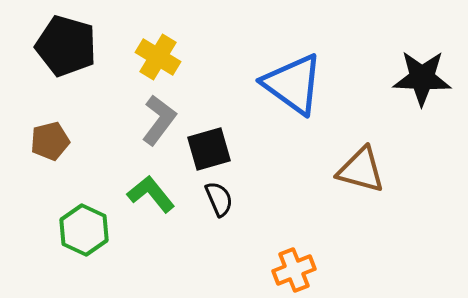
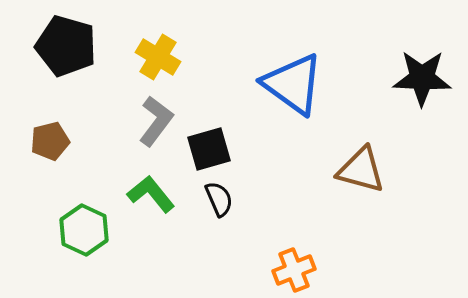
gray L-shape: moved 3 px left, 1 px down
